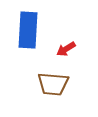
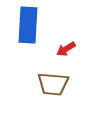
blue rectangle: moved 5 px up
